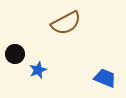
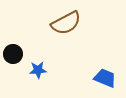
black circle: moved 2 px left
blue star: rotated 18 degrees clockwise
